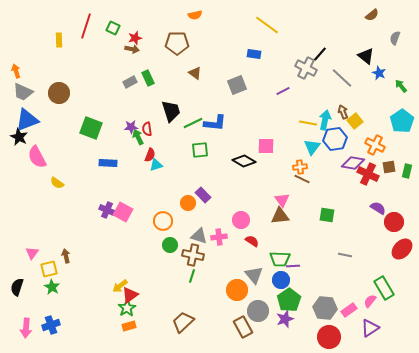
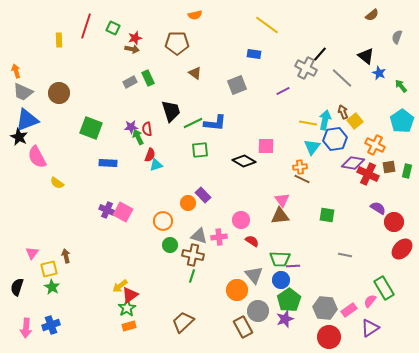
gray semicircle at (395, 38): moved 2 px right, 1 px up
